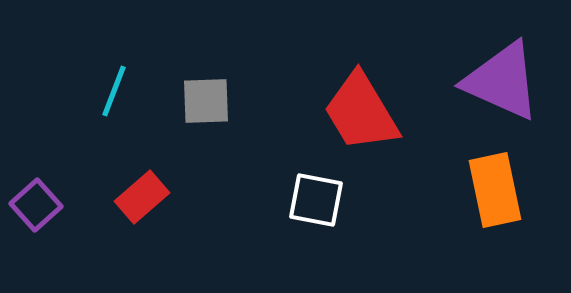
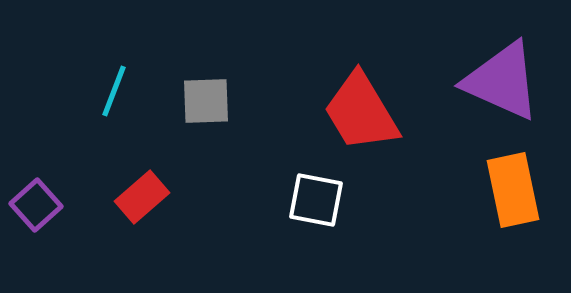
orange rectangle: moved 18 px right
